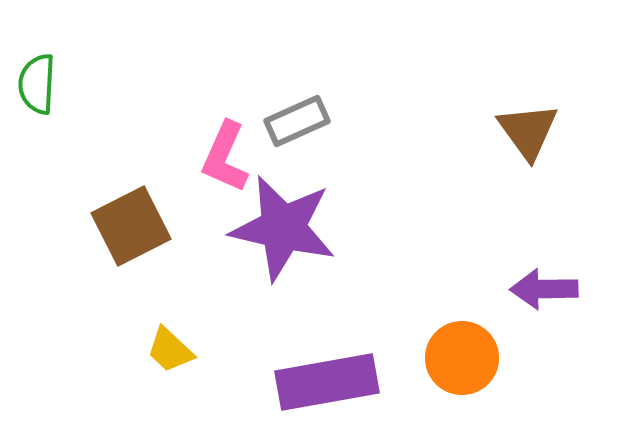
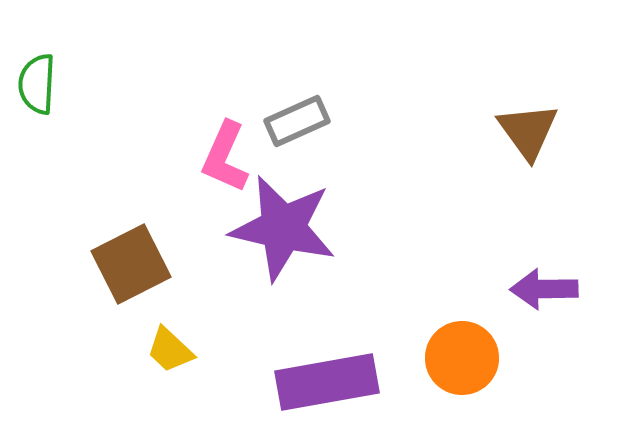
brown square: moved 38 px down
